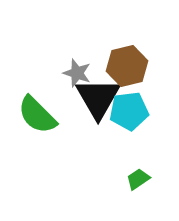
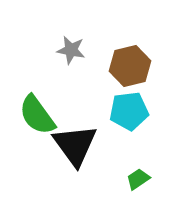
brown hexagon: moved 3 px right
gray star: moved 6 px left, 23 px up; rotated 8 degrees counterclockwise
black triangle: moved 23 px left, 47 px down; rotated 6 degrees counterclockwise
green semicircle: rotated 9 degrees clockwise
